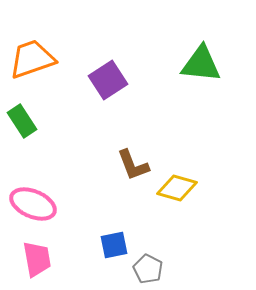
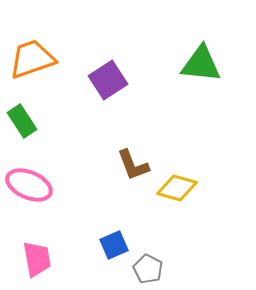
pink ellipse: moved 4 px left, 19 px up
blue square: rotated 12 degrees counterclockwise
